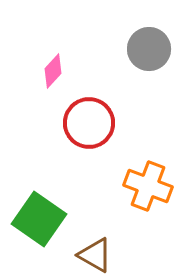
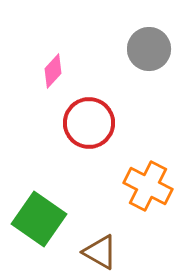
orange cross: rotated 6 degrees clockwise
brown triangle: moved 5 px right, 3 px up
